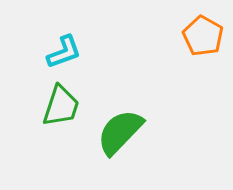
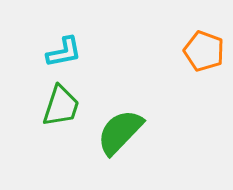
orange pentagon: moved 1 px right, 15 px down; rotated 9 degrees counterclockwise
cyan L-shape: rotated 9 degrees clockwise
